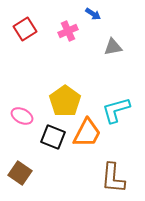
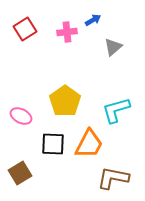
blue arrow: moved 6 px down; rotated 63 degrees counterclockwise
pink cross: moved 1 px left, 1 px down; rotated 18 degrees clockwise
gray triangle: rotated 30 degrees counterclockwise
pink ellipse: moved 1 px left
orange trapezoid: moved 2 px right, 11 px down
black square: moved 7 px down; rotated 20 degrees counterclockwise
brown square: rotated 25 degrees clockwise
brown L-shape: rotated 96 degrees clockwise
